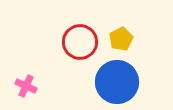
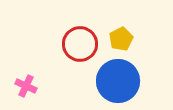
red circle: moved 2 px down
blue circle: moved 1 px right, 1 px up
